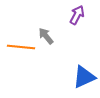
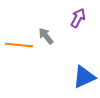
purple arrow: moved 1 px right, 3 px down
orange line: moved 2 px left, 2 px up
